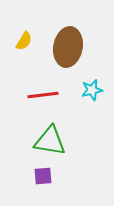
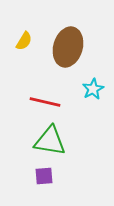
brown ellipse: rotated 6 degrees clockwise
cyan star: moved 1 px right, 1 px up; rotated 15 degrees counterclockwise
red line: moved 2 px right, 7 px down; rotated 20 degrees clockwise
purple square: moved 1 px right
